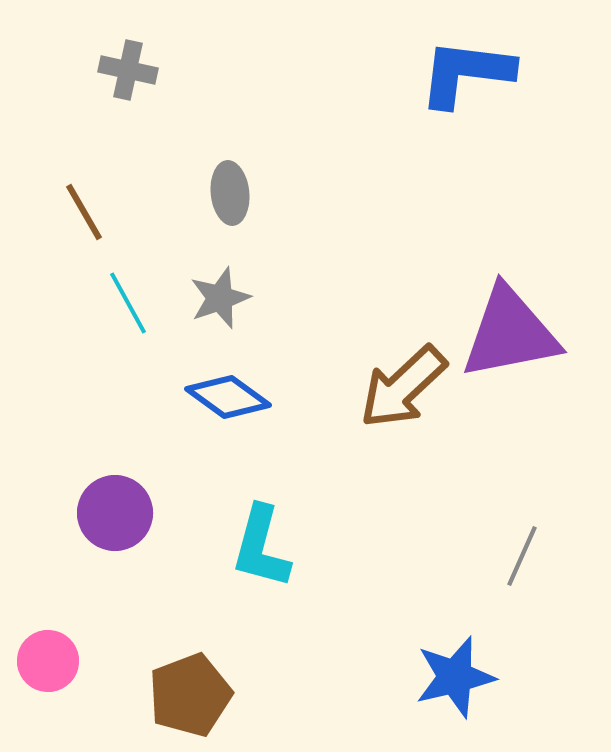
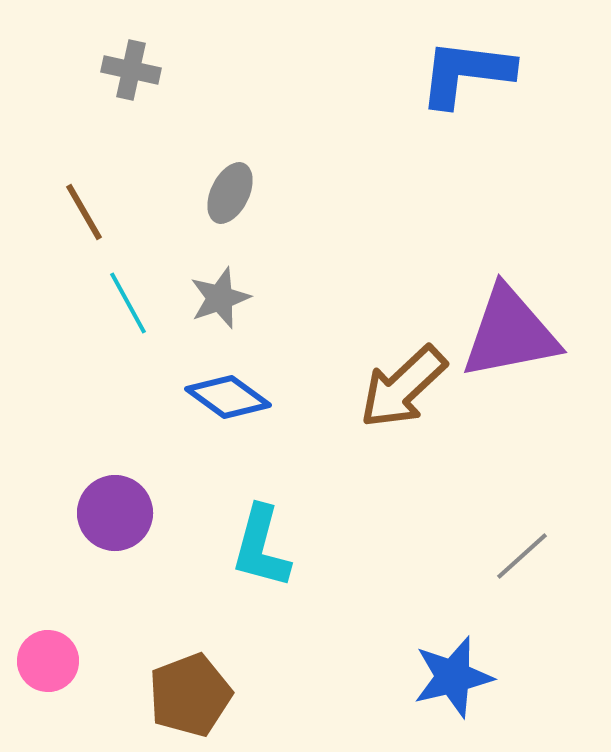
gray cross: moved 3 px right
gray ellipse: rotated 32 degrees clockwise
gray line: rotated 24 degrees clockwise
blue star: moved 2 px left
